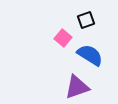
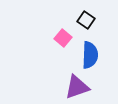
black square: rotated 36 degrees counterclockwise
blue semicircle: rotated 60 degrees clockwise
